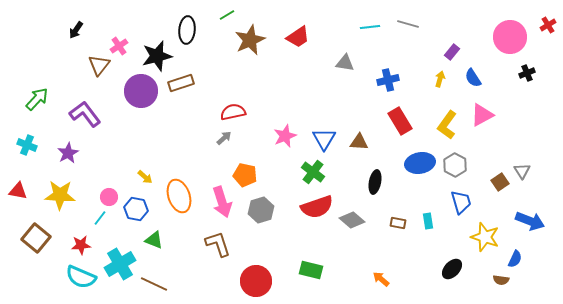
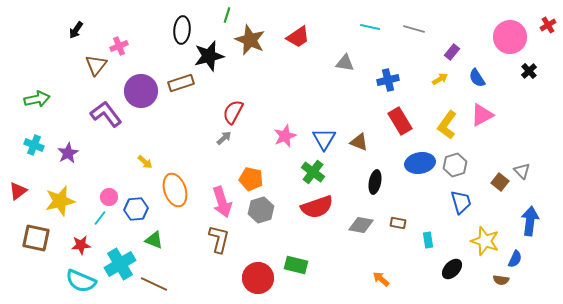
green line at (227, 15): rotated 42 degrees counterclockwise
gray line at (408, 24): moved 6 px right, 5 px down
cyan line at (370, 27): rotated 18 degrees clockwise
black ellipse at (187, 30): moved 5 px left
brown star at (250, 40): rotated 24 degrees counterclockwise
pink cross at (119, 46): rotated 12 degrees clockwise
black star at (157, 56): moved 52 px right
brown triangle at (99, 65): moved 3 px left
black cross at (527, 73): moved 2 px right, 2 px up; rotated 21 degrees counterclockwise
blue semicircle at (473, 78): moved 4 px right
yellow arrow at (440, 79): rotated 42 degrees clockwise
green arrow at (37, 99): rotated 35 degrees clockwise
red semicircle at (233, 112): rotated 50 degrees counterclockwise
purple L-shape at (85, 114): moved 21 px right
brown triangle at (359, 142): rotated 18 degrees clockwise
cyan cross at (27, 145): moved 7 px right
gray hexagon at (455, 165): rotated 15 degrees clockwise
gray triangle at (522, 171): rotated 12 degrees counterclockwise
orange pentagon at (245, 175): moved 6 px right, 4 px down
yellow arrow at (145, 177): moved 15 px up
brown square at (500, 182): rotated 18 degrees counterclockwise
red triangle at (18, 191): rotated 48 degrees counterclockwise
yellow star at (60, 195): moved 6 px down; rotated 16 degrees counterclockwise
orange ellipse at (179, 196): moved 4 px left, 6 px up
blue hexagon at (136, 209): rotated 15 degrees counterclockwise
gray diamond at (352, 220): moved 9 px right, 5 px down; rotated 30 degrees counterclockwise
cyan rectangle at (428, 221): moved 19 px down
blue arrow at (530, 221): rotated 104 degrees counterclockwise
yellow star at (485, 237): moved 4 px down
brown square at (36, 238): rotated 28 degrees counterclockwise
brown L-shape at (218, 244): moved 1 px right, 5 px up; rotated 32 degrees clockwise
green rectangle at (311, 270): moved 15 px left, 5 px up
cyan semicircle at (81, 277): moved 4 px down
red circle at (256, 281): moved 2 px right, 3 px up
